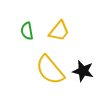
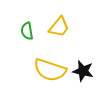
yellow trapezoid: moved 4 px up
yellow semicircle: rotated 32 degrees counterclockwise
